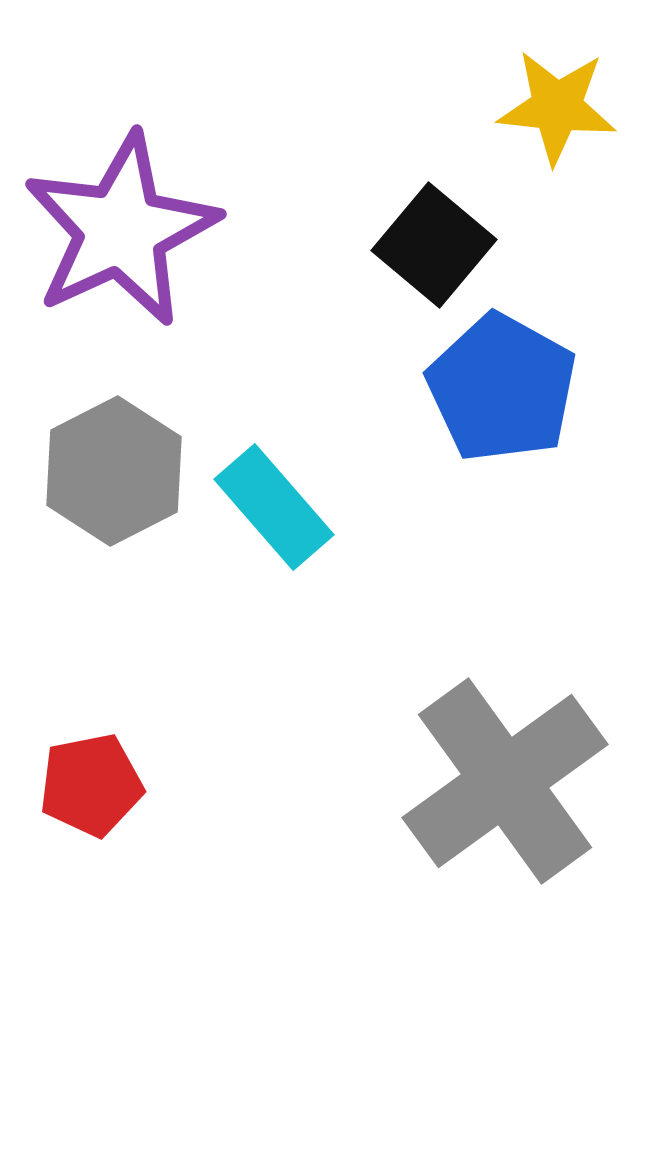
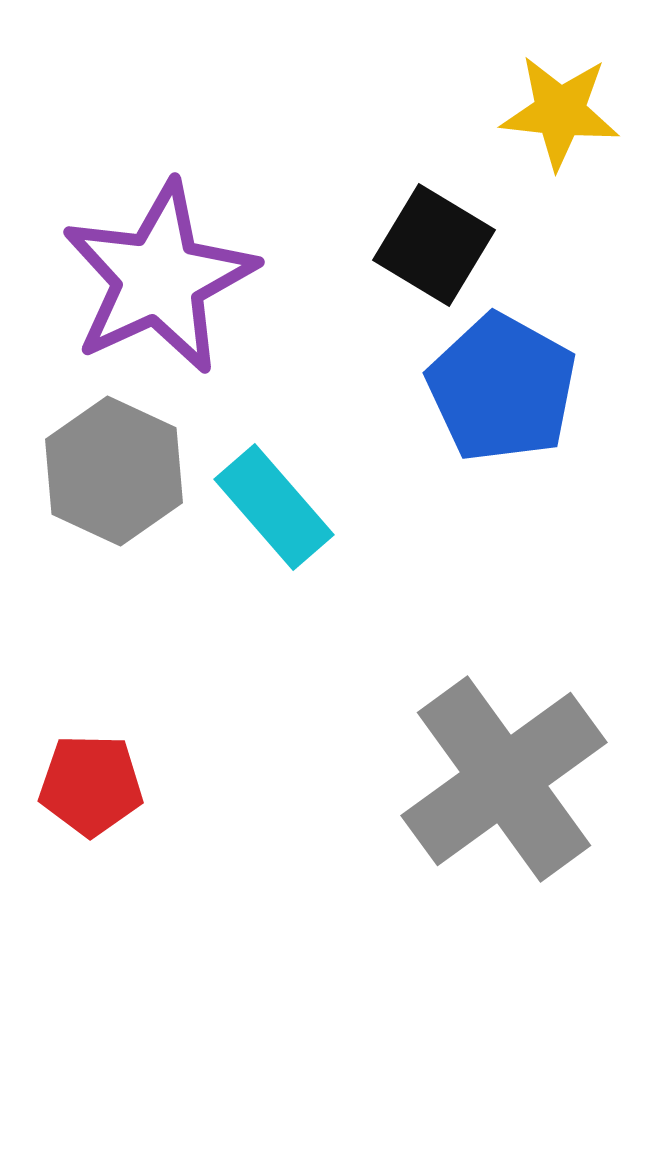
yellow star: moved 3 px right, 5 px down
purple star: moved 38 px right, 48 px down
black square: rotated 9 degrees counterclockwise
gray hexagon: rotated 8 degrees counterclockwise
gray cross: moved 1 px left, 2 px up
red pentagon: rotated 12 degrees clockwise
